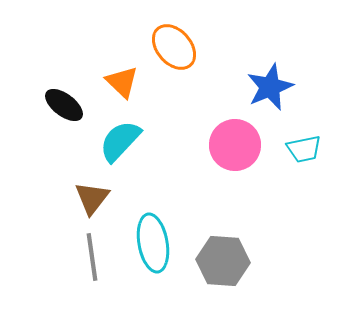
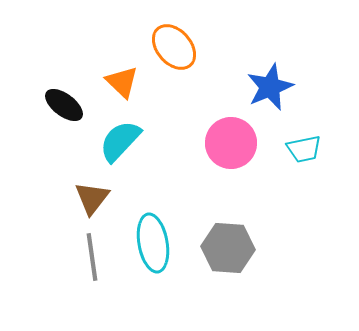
pink circle: moved 4 px left, 2 px up
gray hexagon: moved 5 px right, 13 px up
